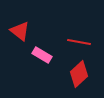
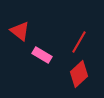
red line: rotated 70 degrees counterclockwise
